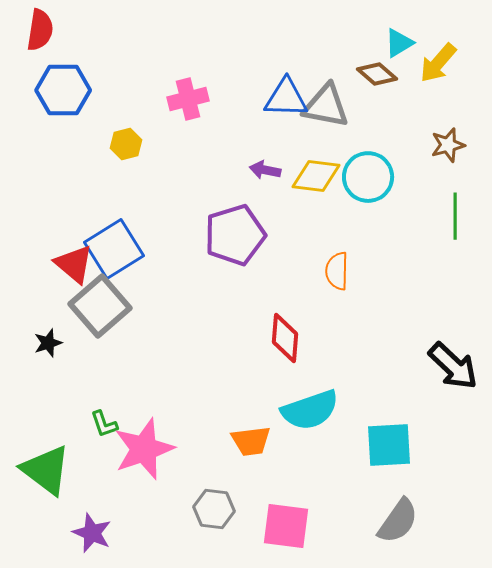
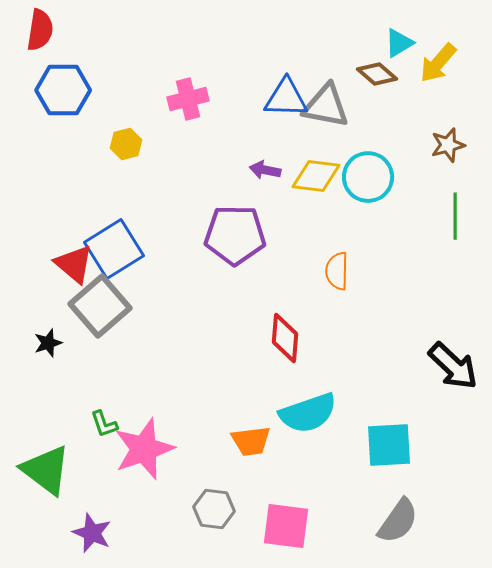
purple pentagon: rotated 18 degrees clockwise
cyan semicircle: moved 2 px left, 3 px down
